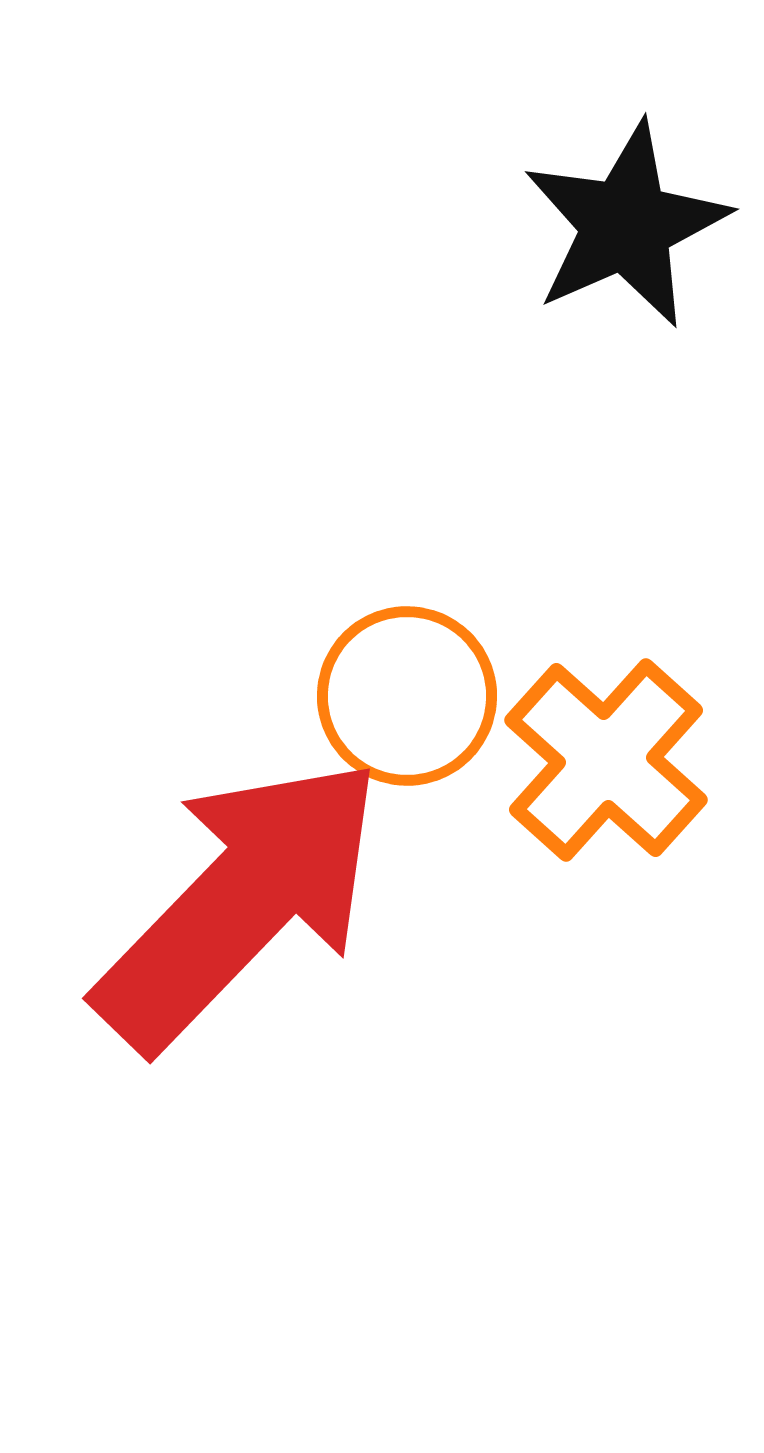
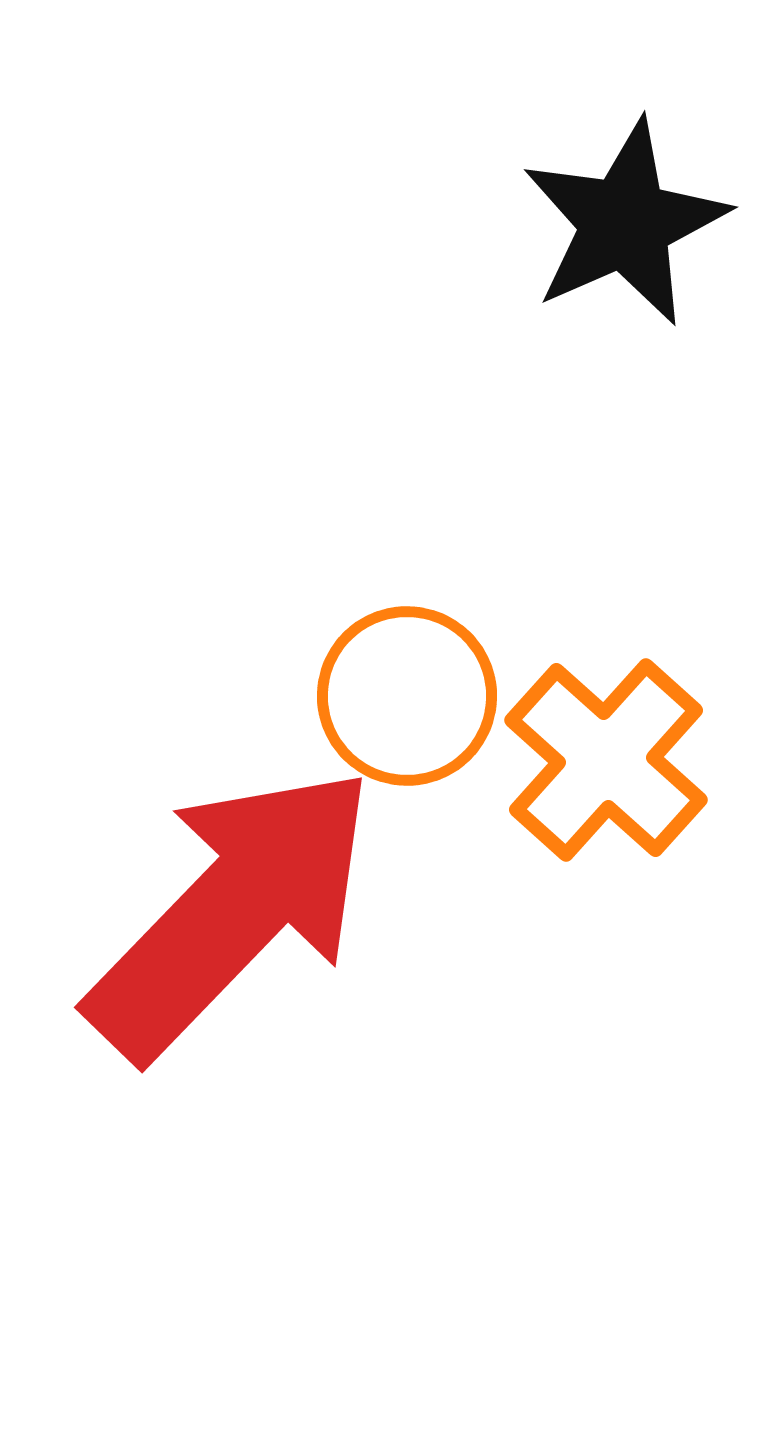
black star: moved 1 px left, 2 px up
red arrow: moved 8 px left, 9 px down
